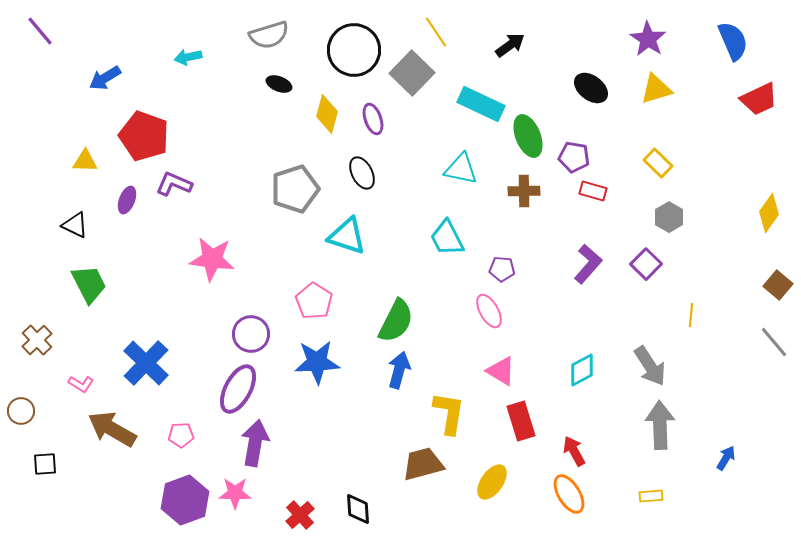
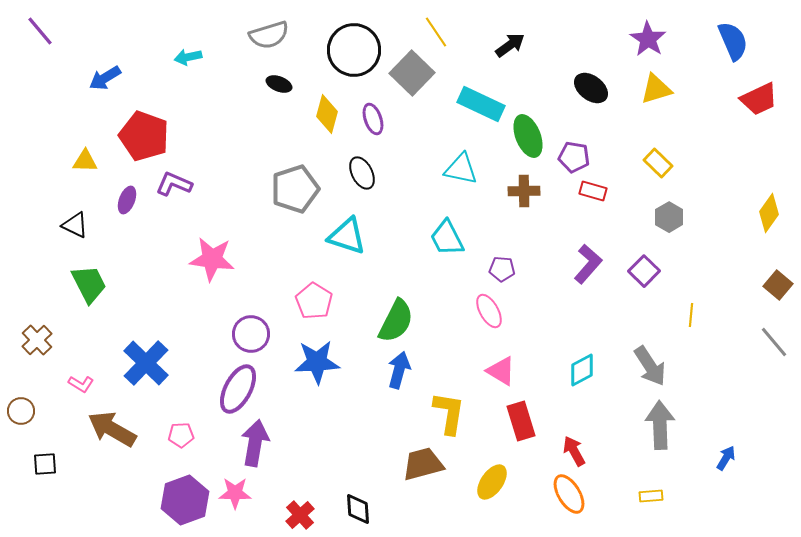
purple square at (646, 264): moved 2 px left, 7 px down
